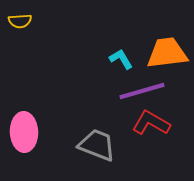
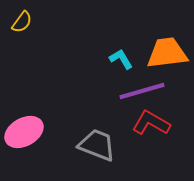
yellow semicircle: moved 2 px right, 1 px down; rotated 50 degrees counterclockwise
pink ellipse: rotated 63 degrees clockwise
